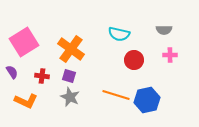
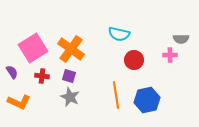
gray semicircle: moved 17 px right, 9 px down
pink square: moved 9 px right, 6 px down
orange line: rotated 64 degrees clockwise
orange L-shape: moved 7 px left, 1 px down
